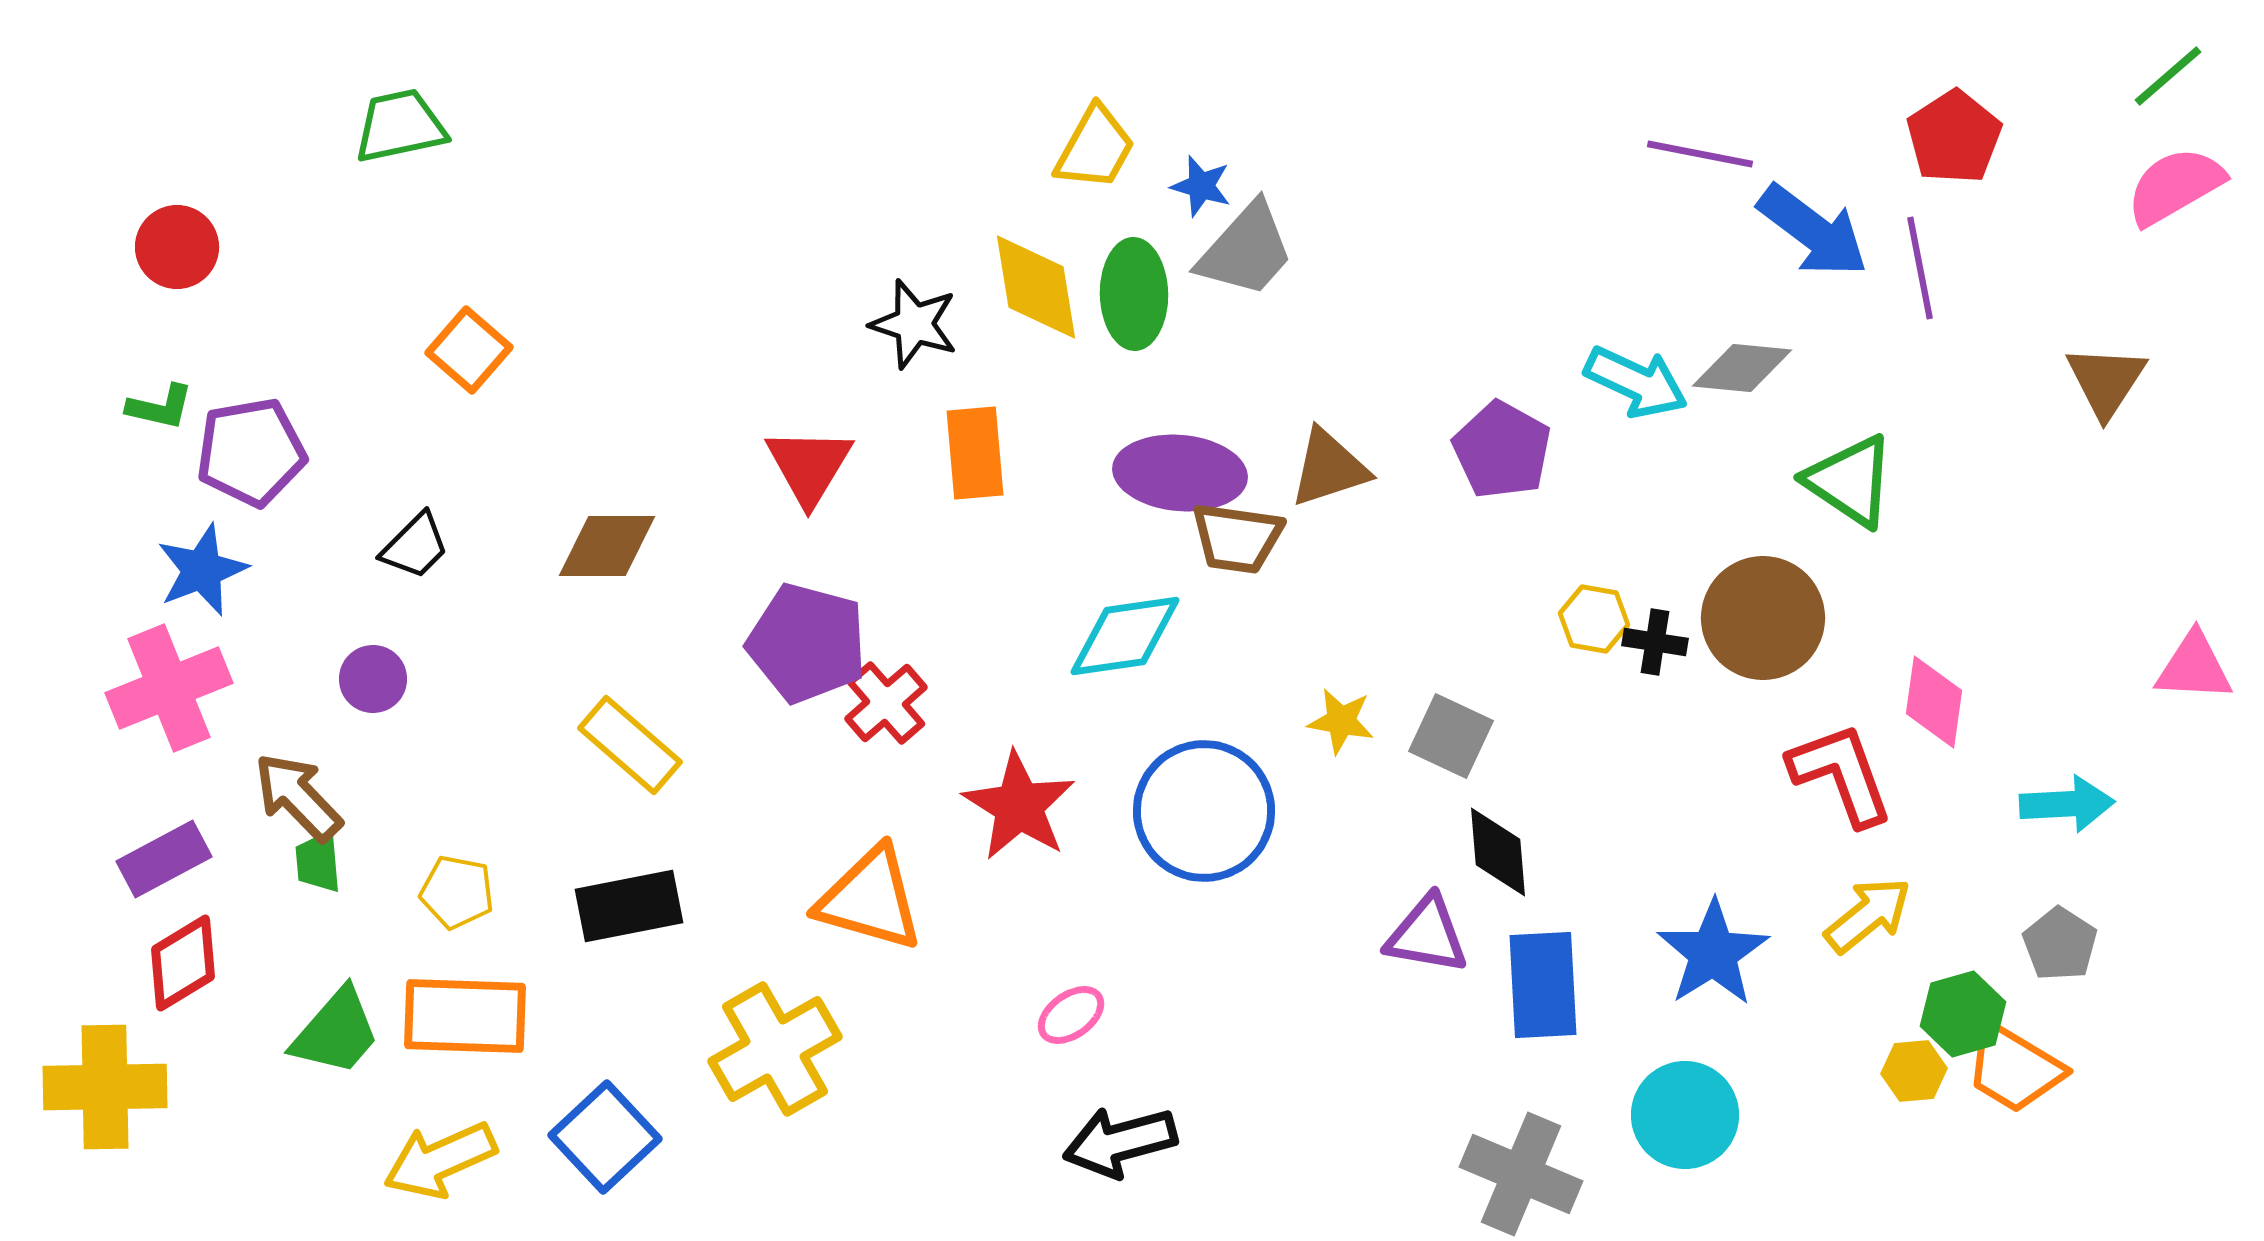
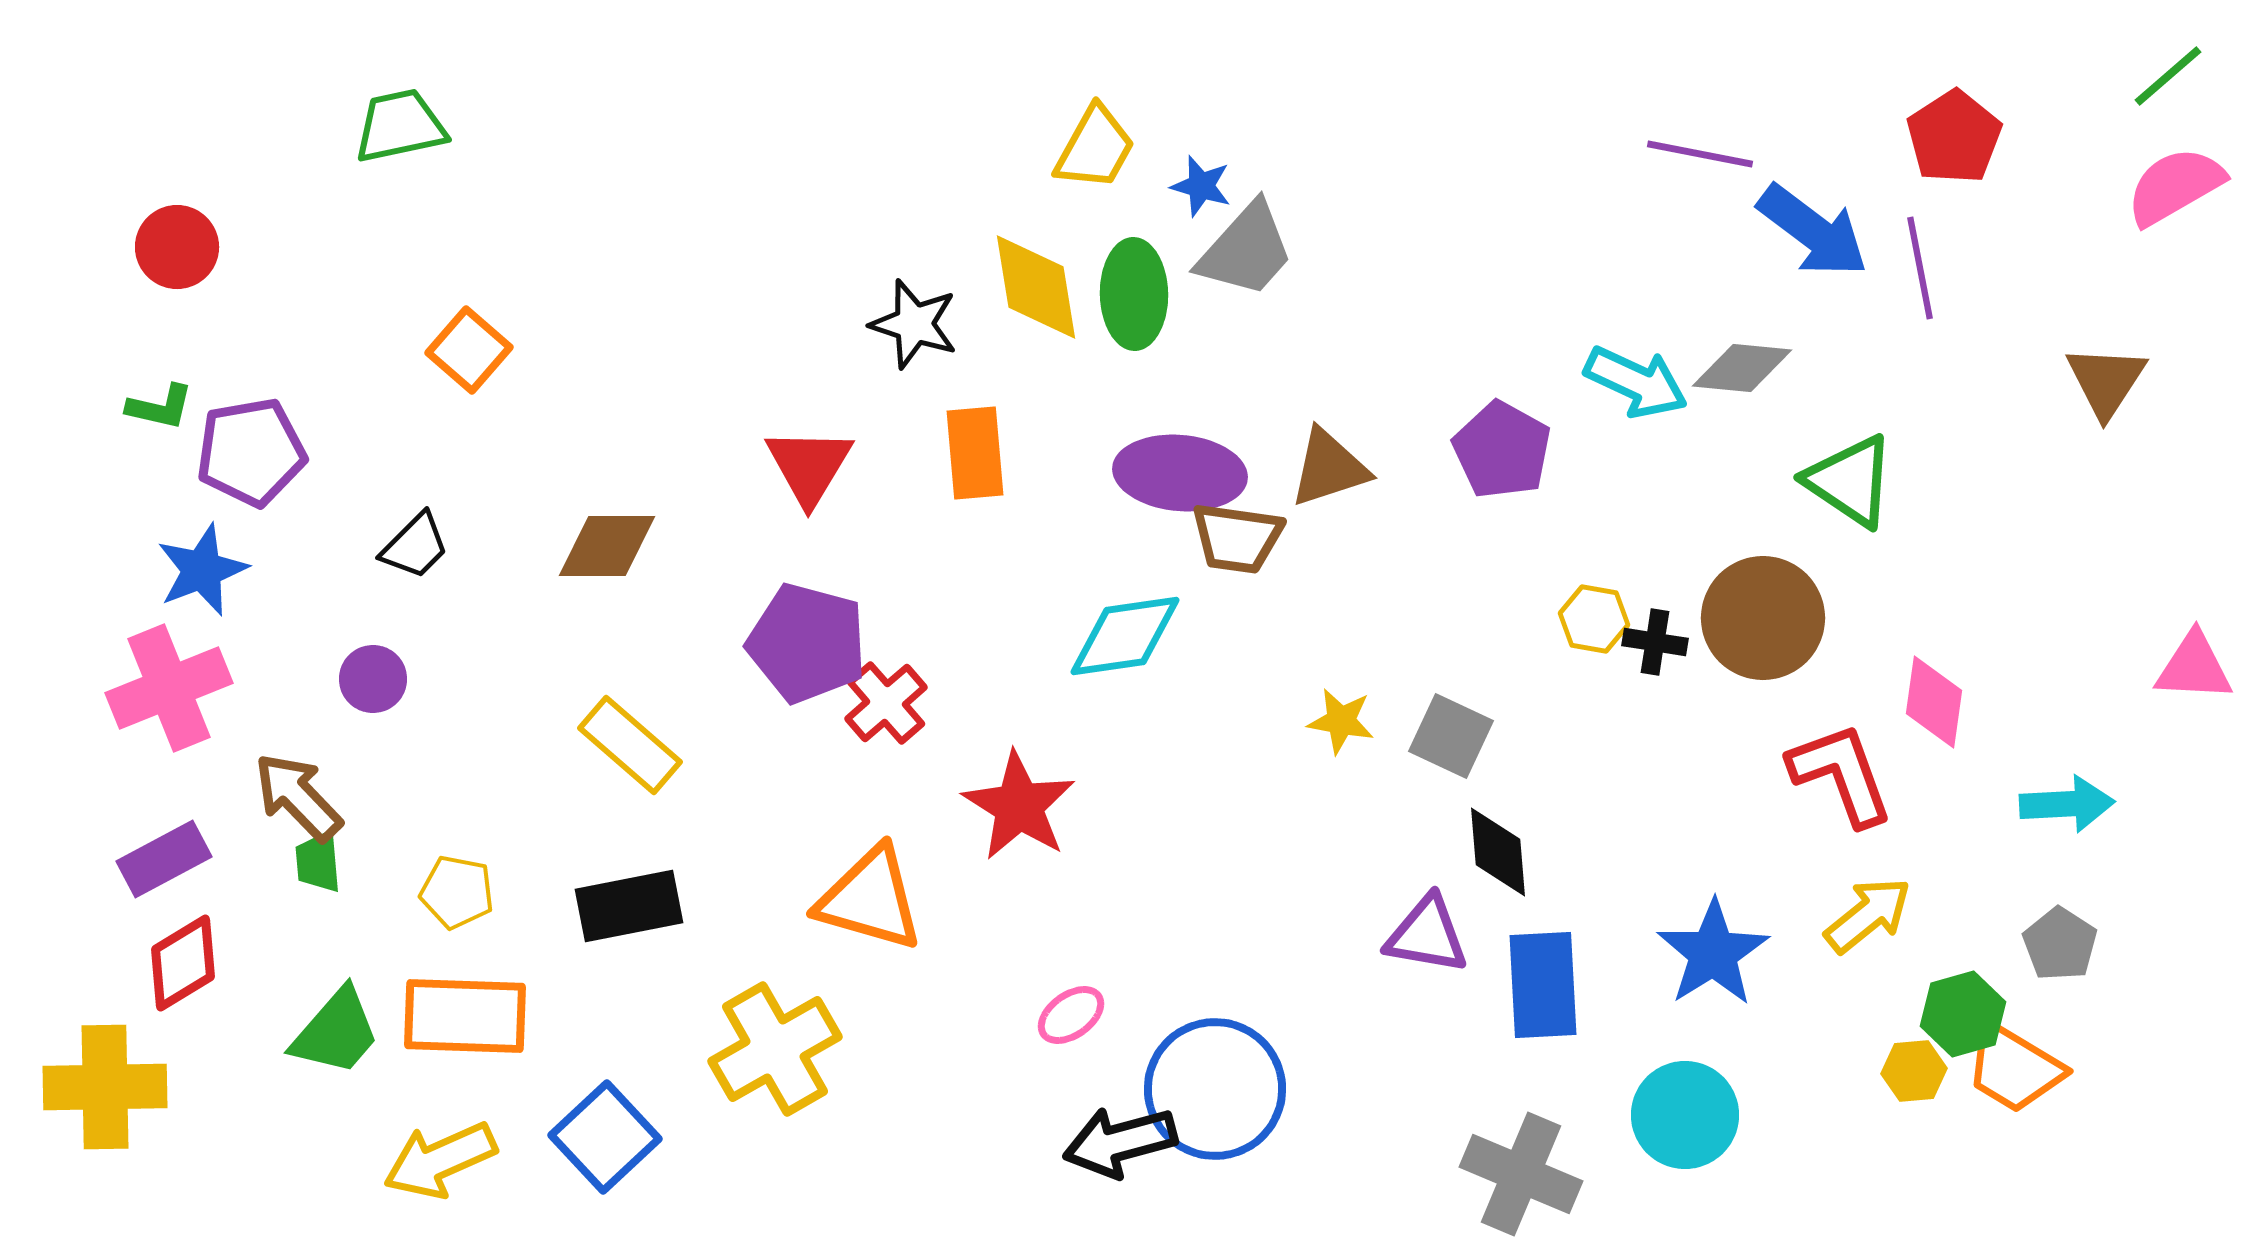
blue circle at (1204, 811): moved 11 px right, 278 px down
